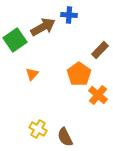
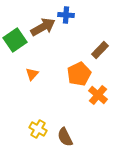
blue cross: moved 3 px left
orange pentagon: rotated 10 degrees clockwise
